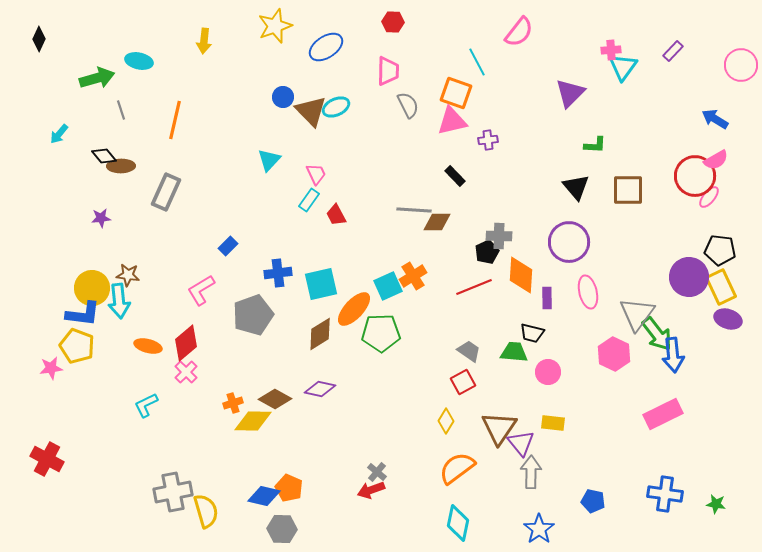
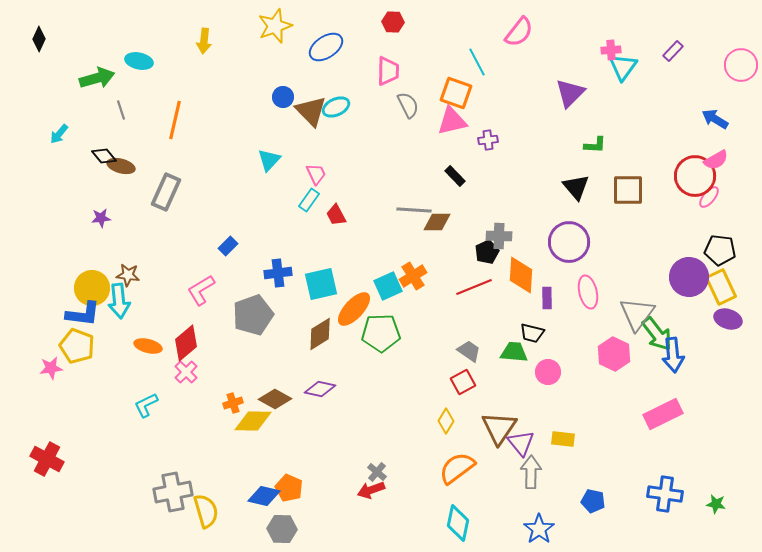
brown ellipse at (121, 166): rotated 16 degrees clockwise
yellow rectangle at (553, 423): moved 10 px right, 16 px down
